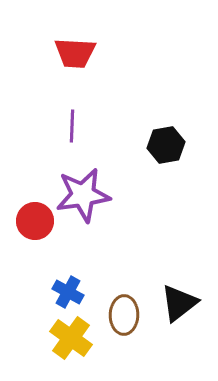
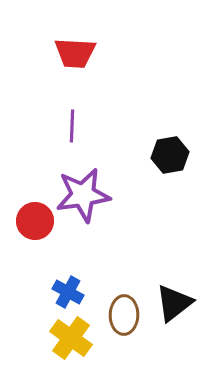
black hexagon: moved 4 px right, 10 px down
black triangle: moved 5 px left
